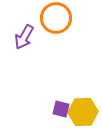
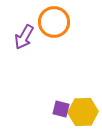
orange circle: moved 2 px left, 4 px down
